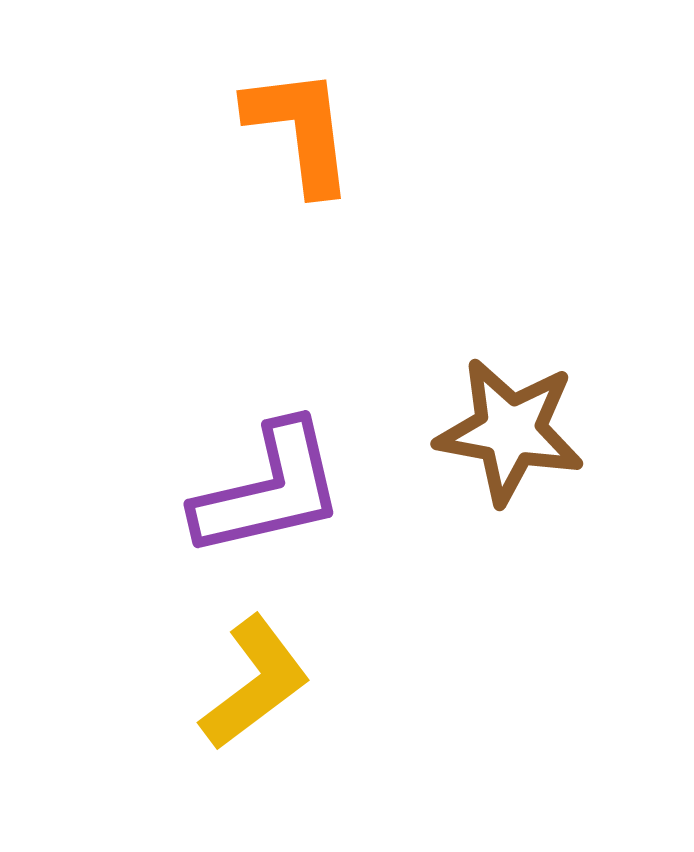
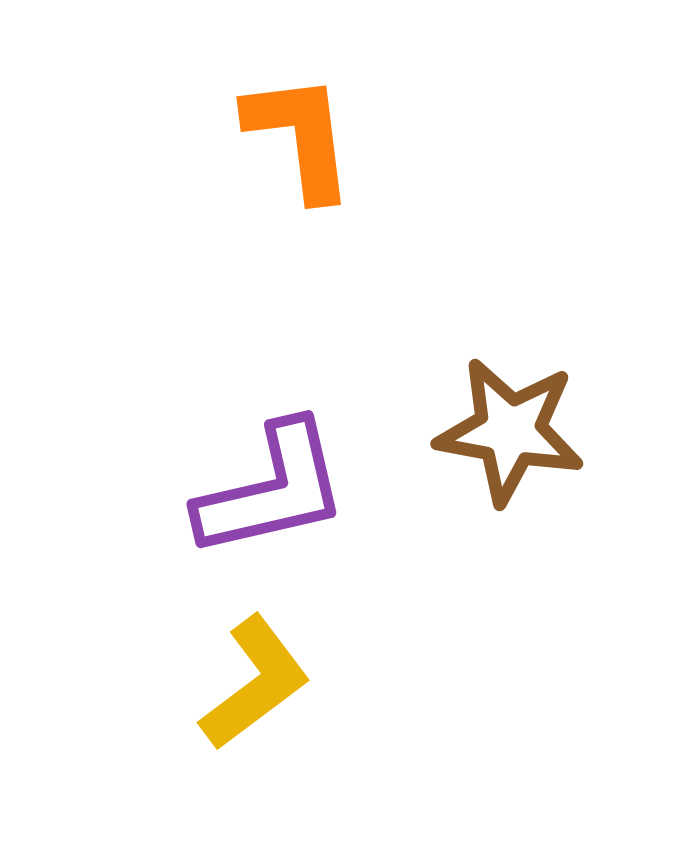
orange L-shape: moved 6 px down
purple L-shape: moved 3 px right
